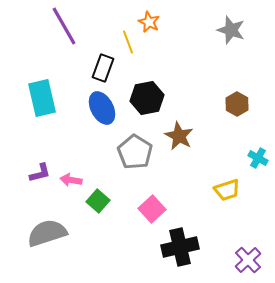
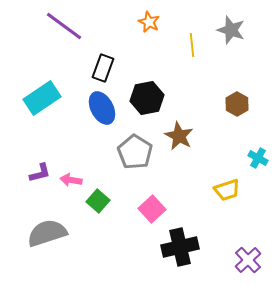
purple line: rotated 24 degrees counterclockwise
yellow line: moved 64 px right, 3 px down; rotated 15 degrees clockwise
cyan rectangle: rotated 69 degrees clockwise
